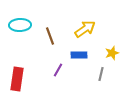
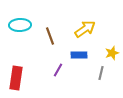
gray line: moved 1 px up
red rectangle: moved 1 px left, 1 px up
